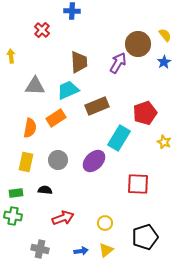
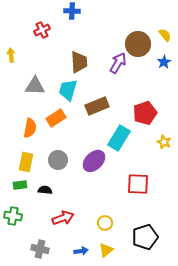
red cross: rotated 21 degrees clockwise
yellow arrow: moved 1 px up
cyan trapezoid: rotated 50 degrees counterclockwise
green rectangle: moved 4 px right, 8 px up
